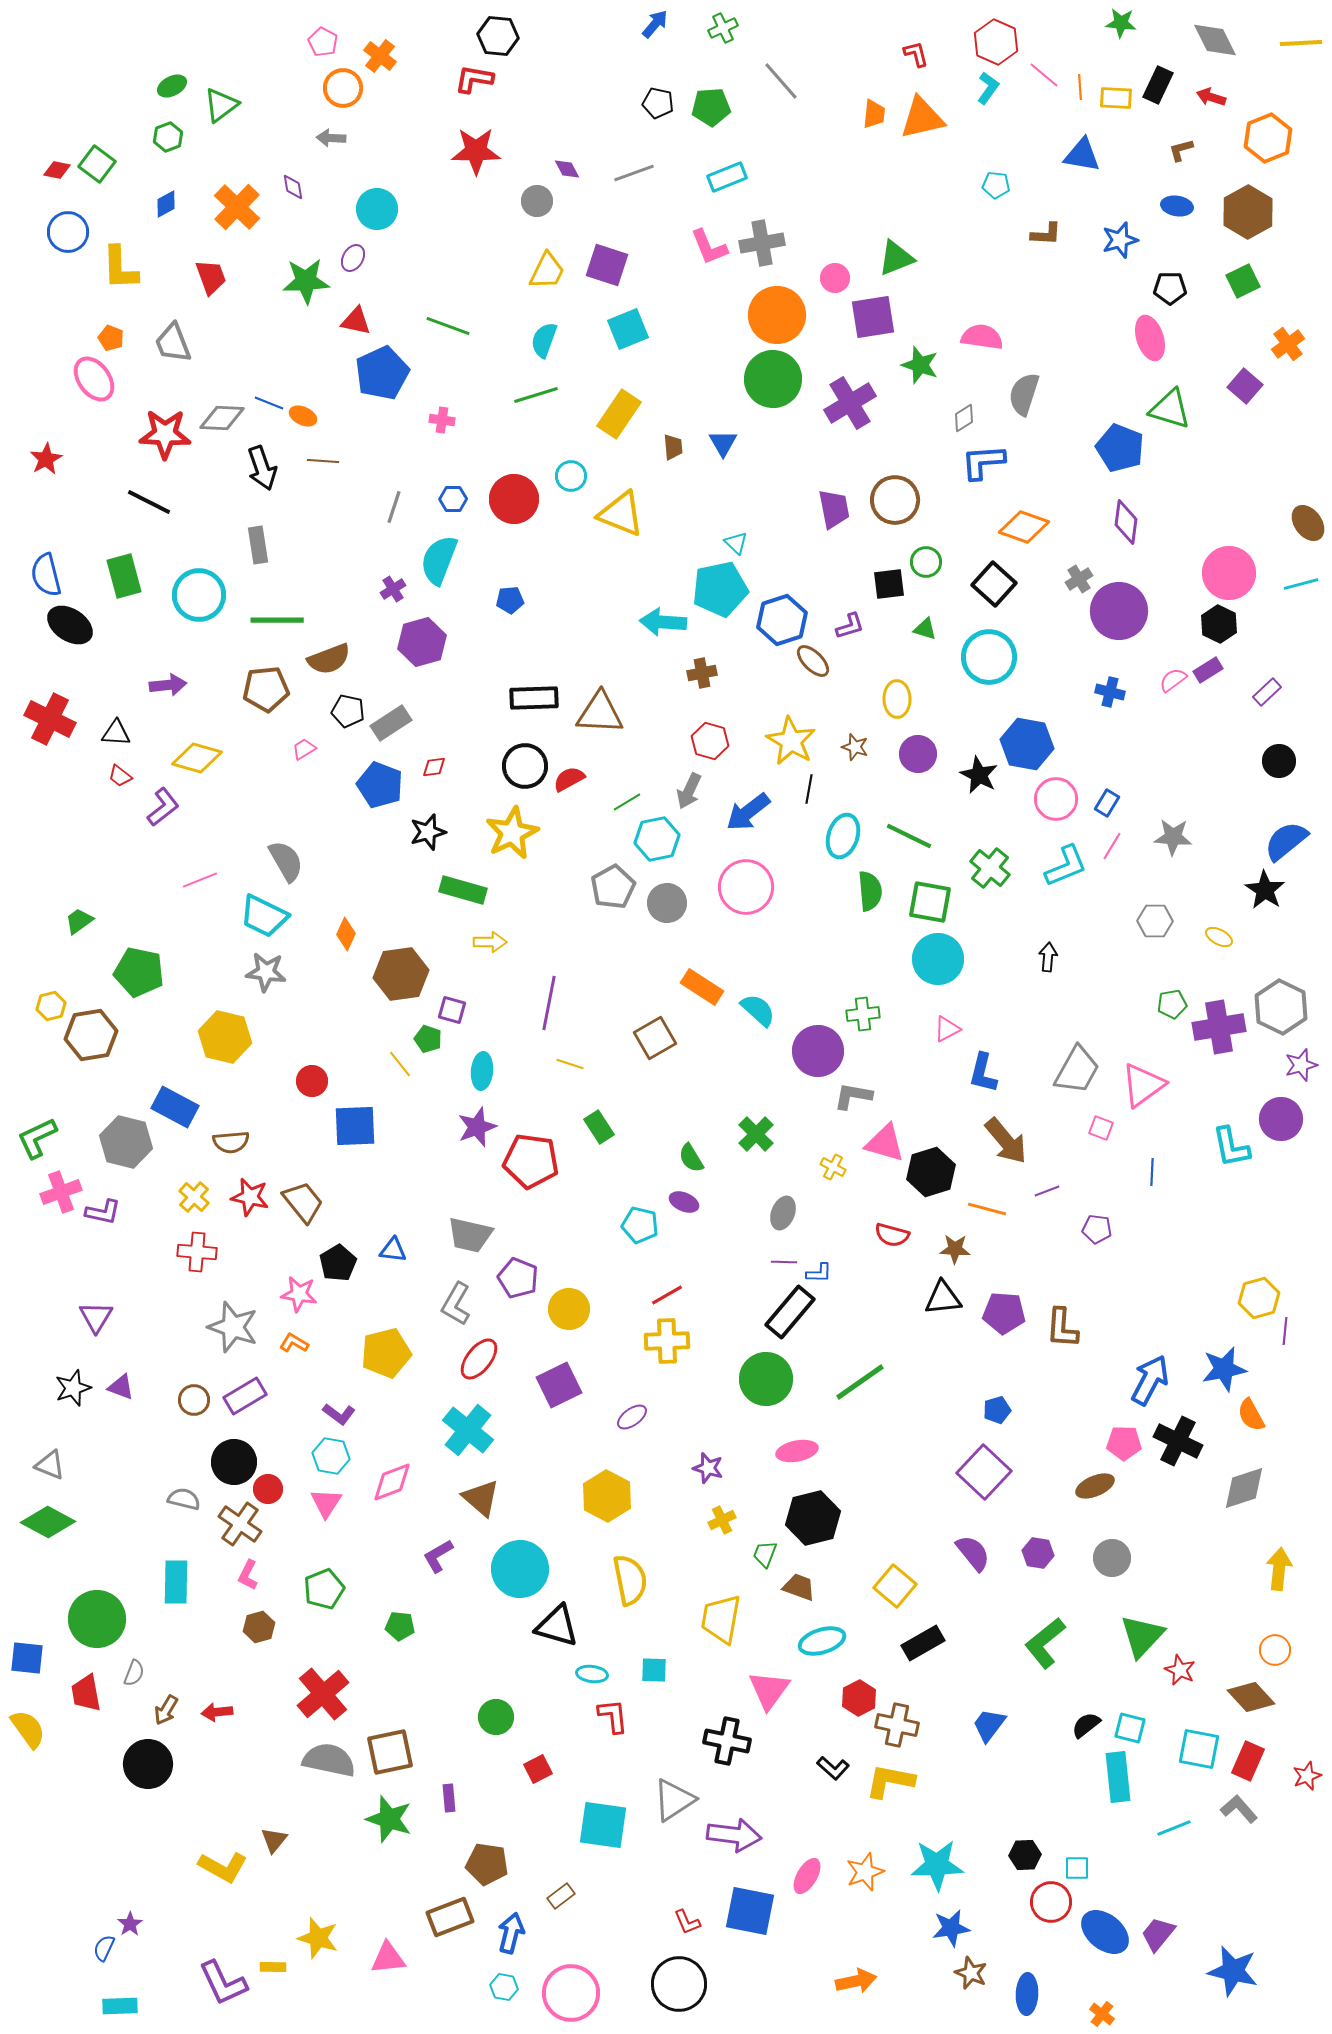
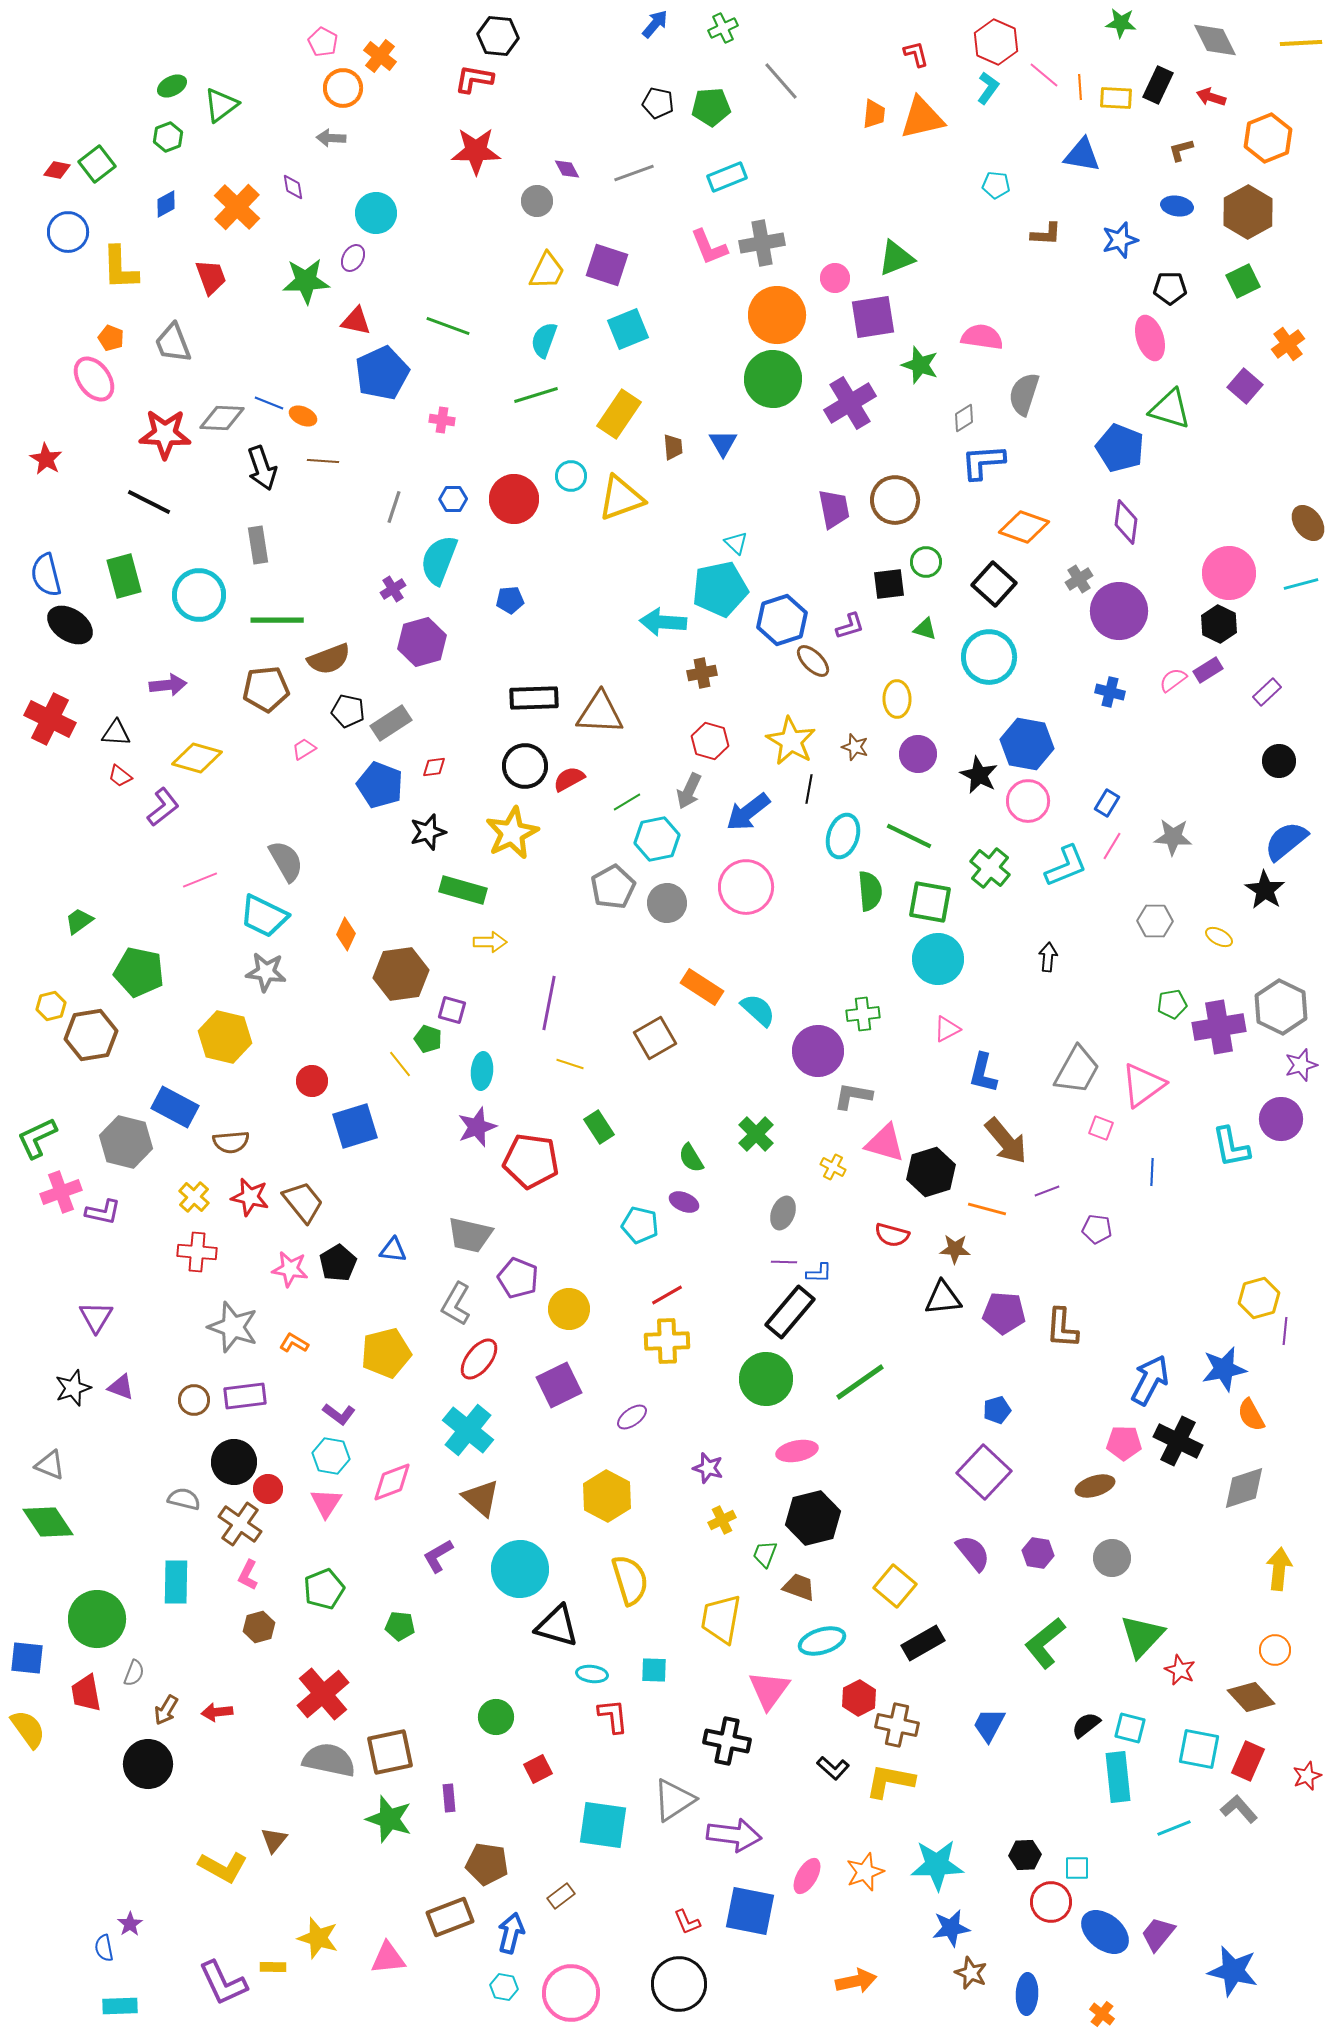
green square at (97, 164): rotated 15 degrees clockwise
cyan circle at (377, 209): moved 1 px left, 4 px down
red star at (46, 459): rotated 12 degrees counterclockwise
yellow triangle at (621, 514): moved 16 px up; rotated 42 degrees counterclockwise
pink circle at (1056, 799): moved 28 px left, 2 px down
blue square at (355, 1126): rotated 15 degrees counterclockwise
pink star at (299, 1294): moved 9 px left, 25 px up
purple rectangle at (245, 1396): rotated 24 degrees clockwise
brown ellipse at (1095, 1486): rotated 6 degrees clockwise
green diamond at (48, 1522): rotated 28 degrees clockwise
yellow semicircle at (630, 1580): rotated 6 degrees counterclockwise
blue trapezoid at (989, 1725): rotated 9 degrees counterclockwise
blue semicircle at (104, 1948): rotated 36 degrees counterclockwise
